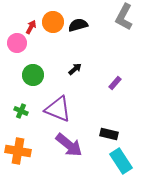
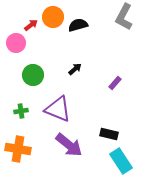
orange circle: moved 5 px up
red arrow: moved 2 px up; rotated 24 degrees clockwise
pink circle: moved 1 px left
green cross: rotated 32 degrees counterclockwise
orange cross: moved 2 px up
